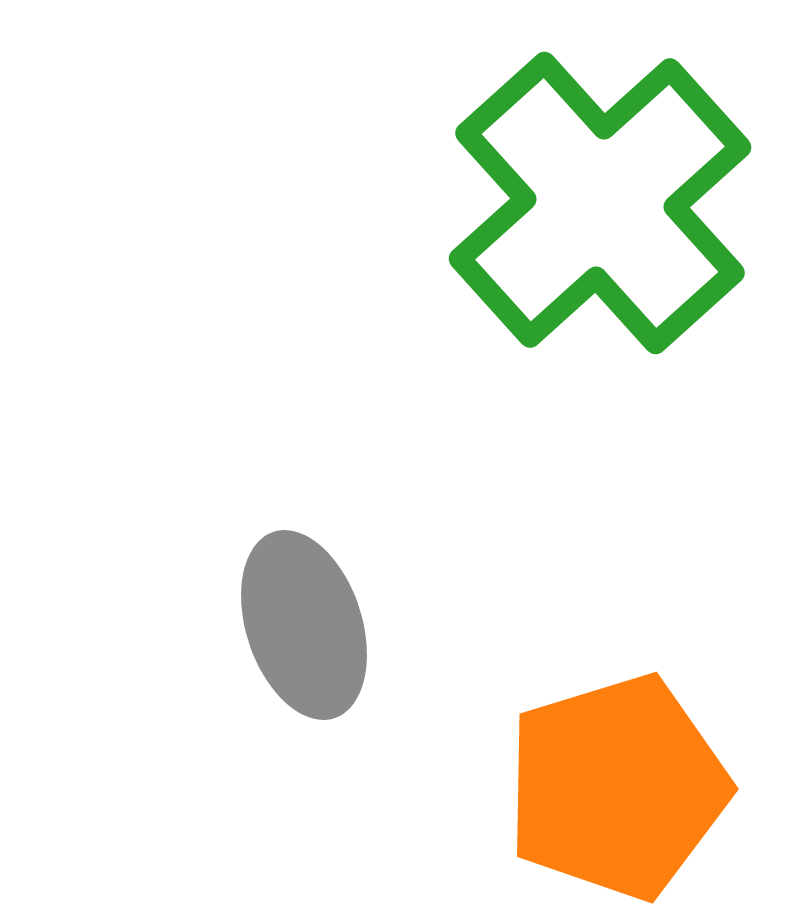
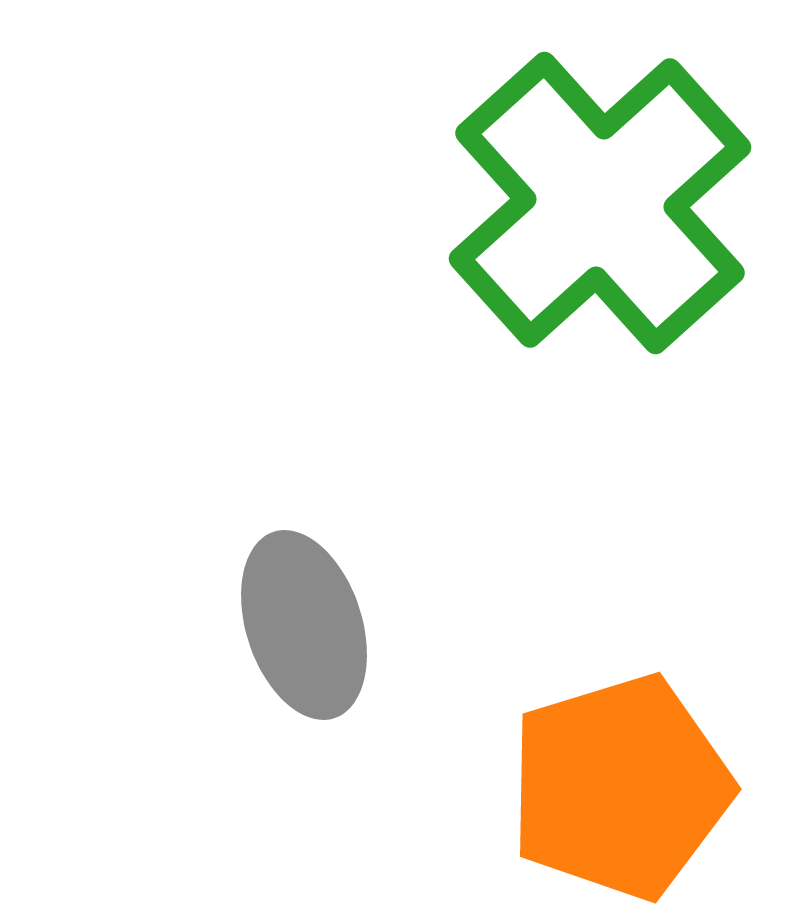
orange pentagon: moved 3 px right
